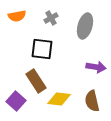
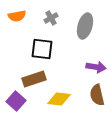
brown rectangle: moved 2 px left, 2 px up; rotated 75 degrees counterclockwise
brown semicircle: moved 5 px right, 6 px up
